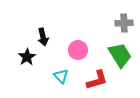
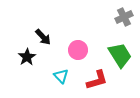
gray cross: moved 6 px up; rotated 24 degrees counterclockwise
black arrow: rotated 30 degrees counterclockwise
